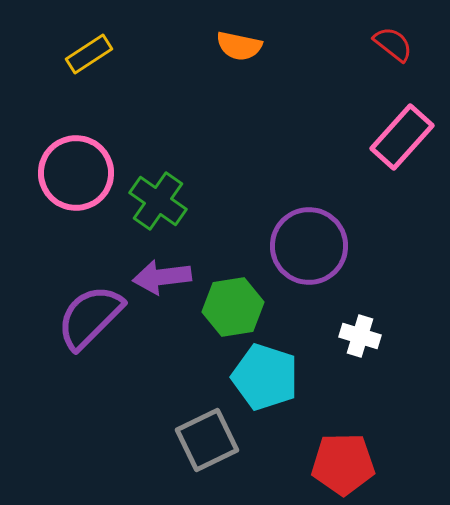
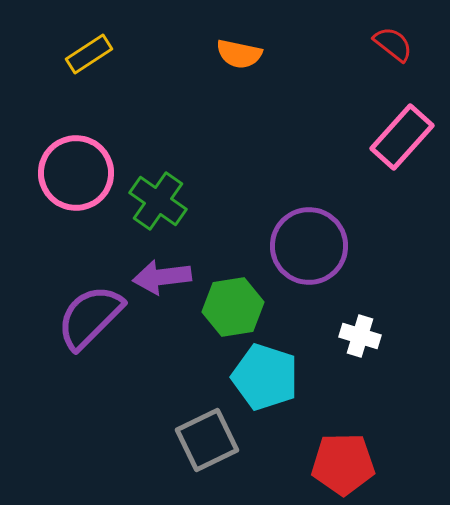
orange semicircle: moved 8 px down
